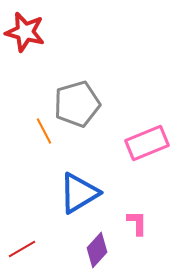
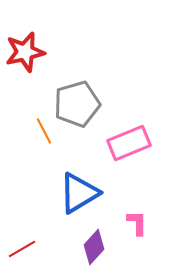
red star: moved 20 px down; rotated 27 degrees counterclockwise
pink rectangle: moved 18 px left
purple diamond: moved 3 px left, 3 px up
